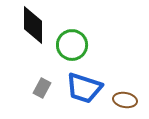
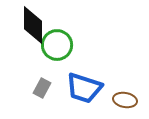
green circle: moved 15 px left
